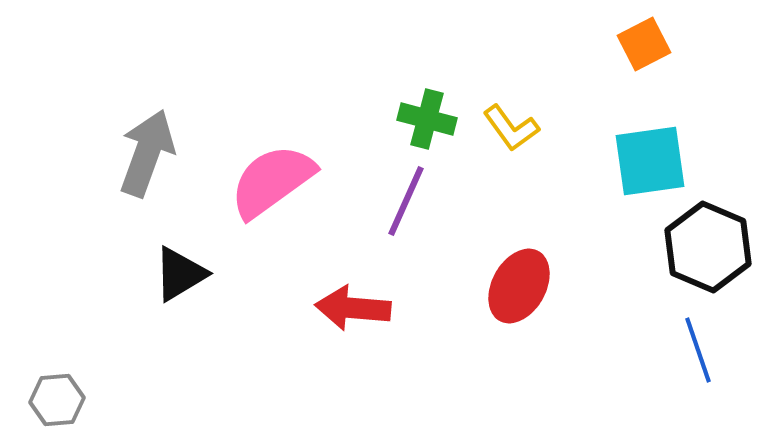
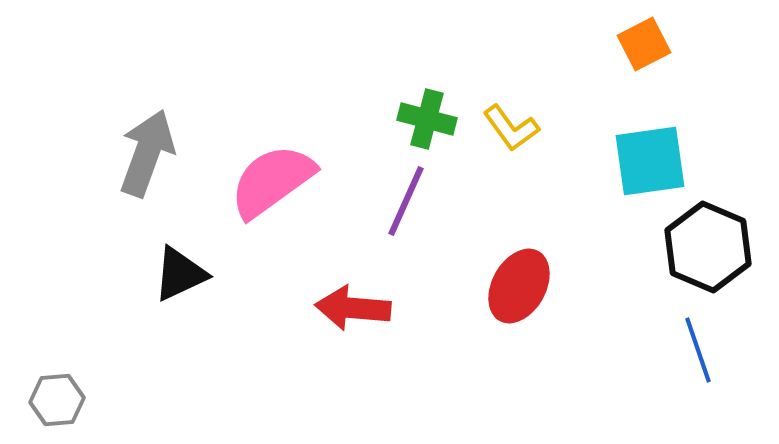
black triangle: rotated 6 degrees clockwise
